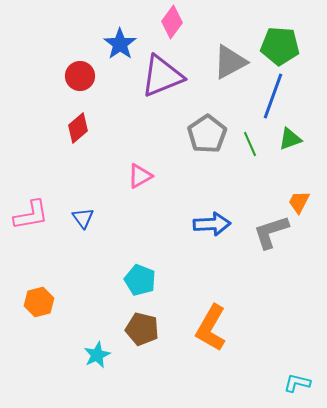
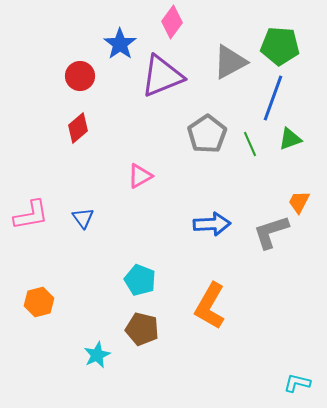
blue line: moved 2 px down
orange L-shape: moved 1 px left, 22 px up
